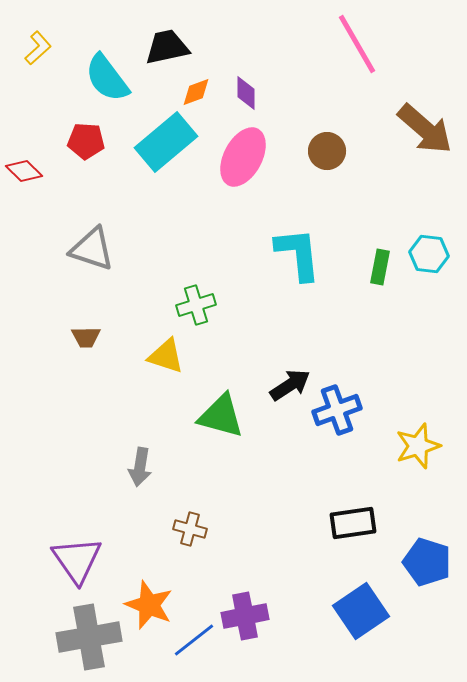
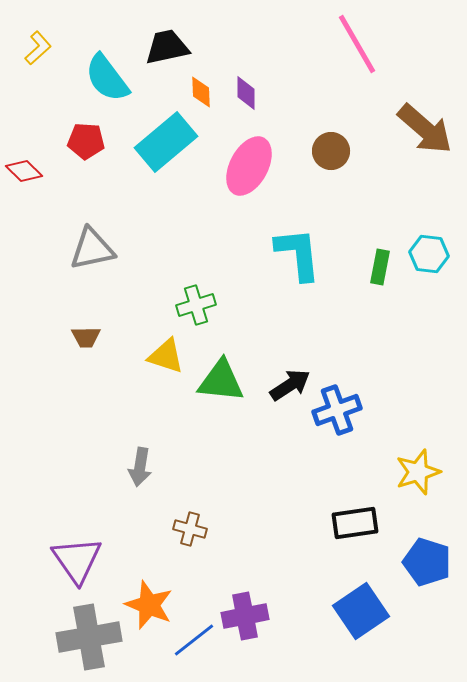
orange diamond: moved 5 px right; rotated 72 degrees counterclockwise
brown circle: moved 4 px right
pink ellipse: moved 6 px right, 9 px down
gray triangle: rotated 30 degrees counterclockwise
green triangle: moved 35 px up; rotated 9 degrees counterclockwise
yellow star: moved 26 px down
black rectangle: moved 2 px right
